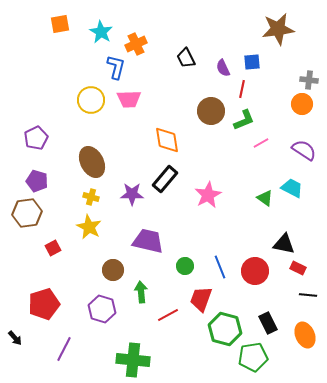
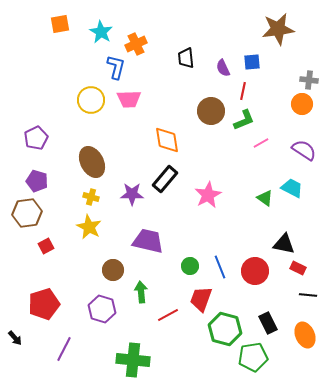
black trapezoid at (186, 58): rotated 20 degrees clockwise
red line at (242, 89): moved 1 px right, 2 px down
red square at (53, 248): moved 7 px left, 2 px up
green circle at (185, 266): moved 5 px right
